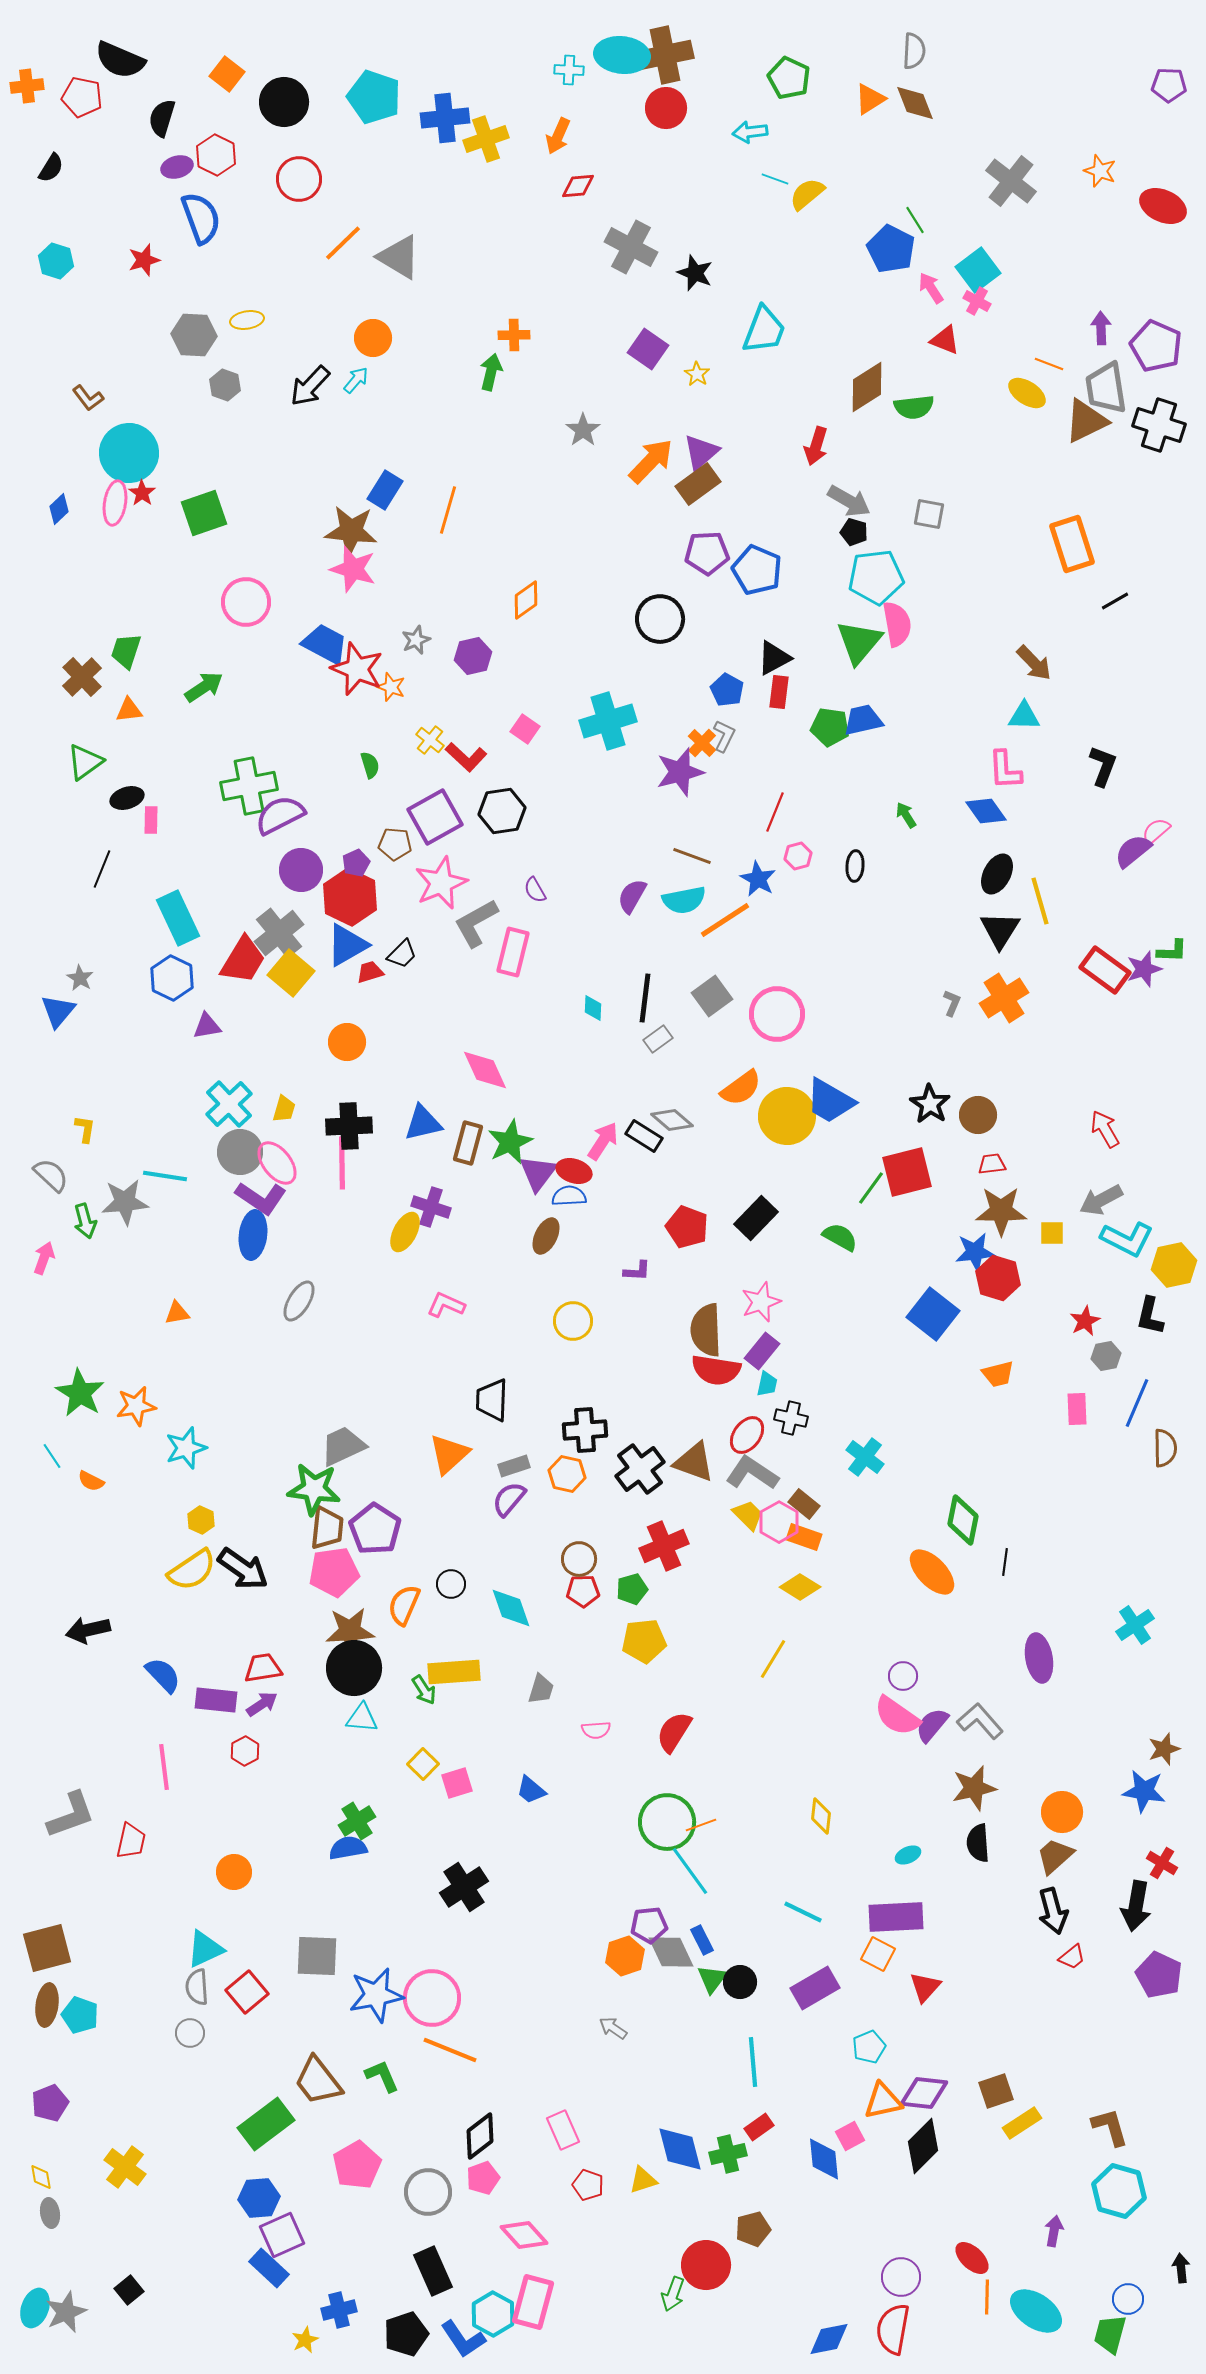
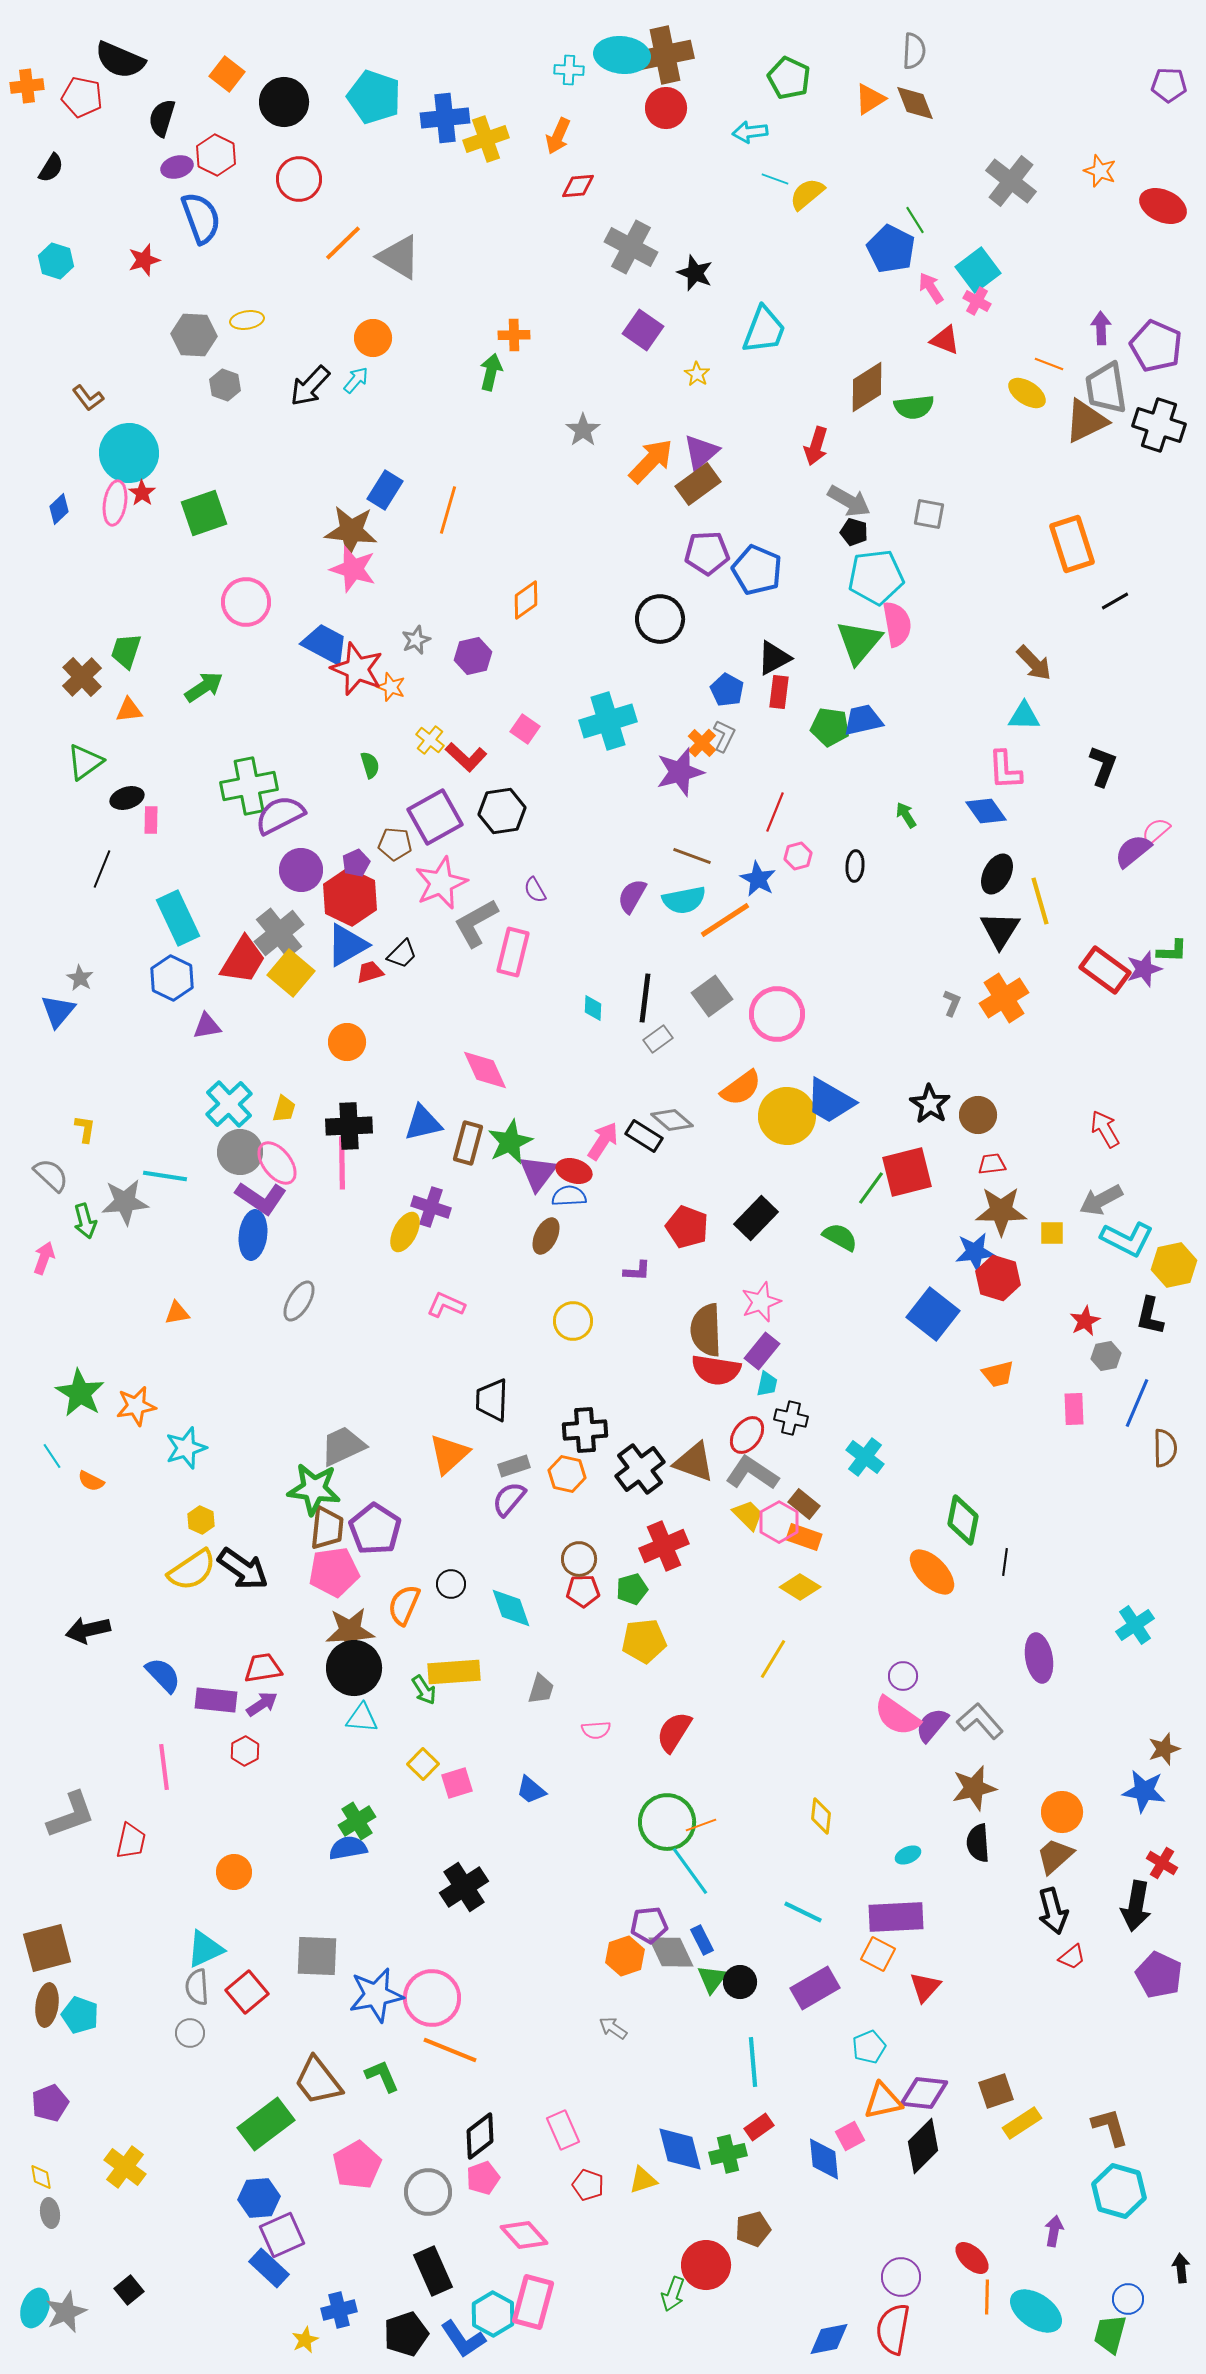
purple square at (648, 349): moved 5 px left, 19 px up
pink rectangle at (1077, 1409): moved 3 px left
